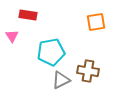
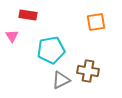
cyan pentagon: moved 2 px up
